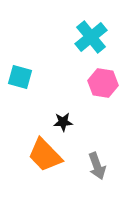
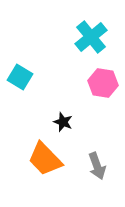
cyan square: rotated 15 degrees clockwise
black star: rotated 24 degrees clockwise
orange trapezoid: moved 4 px down
